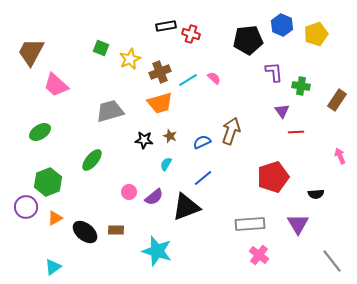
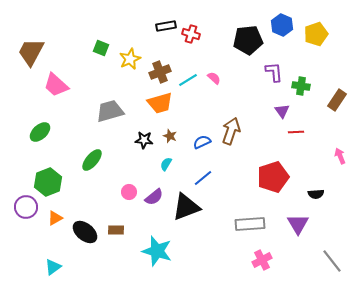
green ellipse at (40, 132): rotated 10 degrees counterclockwise
pink cross at (259, 255): moved 3 px right, 5 px down; rotated 24 degrees clockwise
